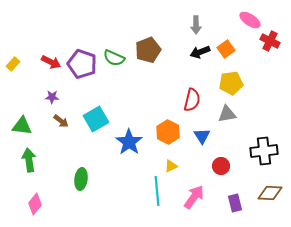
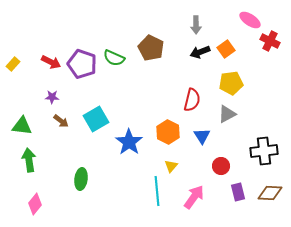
brown pentagon: moved 3 px right, 2 px up; rotated 25 degrees counterclockwise
gray triangle: rotated 18 degrees counterclockwise
yellow triangle: rotated 24 degrees counterclockwise
purple rectangle: moved 3 px right, 11 px up
